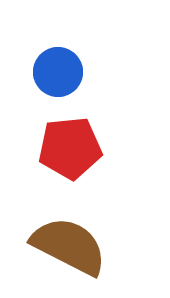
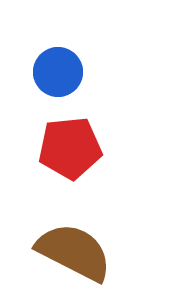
brown semicircle: moved 5 px right, 6 px down
